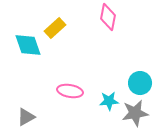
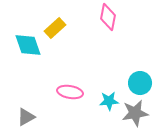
pink ellipse: moved 1 px down
